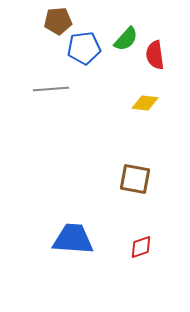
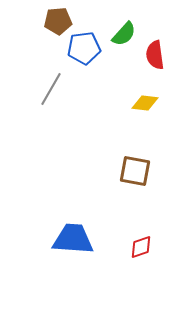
green semicircle: moved 2 px left, 5 px up
gray line: rotated 56 degrees counterclockwise
brown square: moved 8 px up
